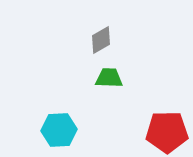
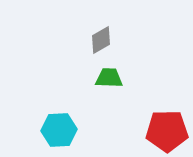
red pentagon: moved 1 px up
